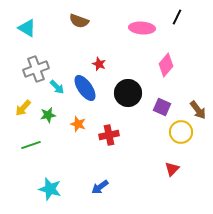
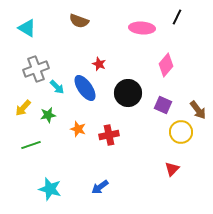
purple square: moved 1 px right, 2 px up
orange star: moved 5 px down
